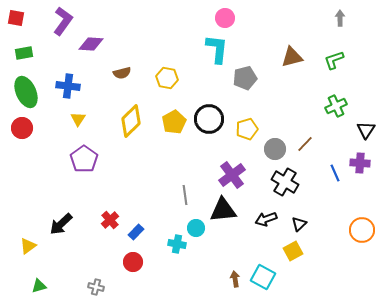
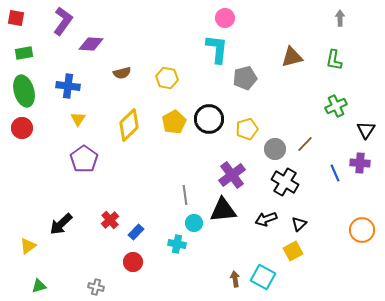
green L-shape at (334, 60): rotated 60 degrees counterclockwise
green ellipse at (26, 92): moved 2 px left, 1 px up; rotated 8 degrees clockwise
yellow diamond at (131, 121): moved 2 px left, 4 px down
cyan circle at (196, 228): moved 2 px left, 5 px up
